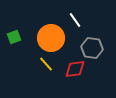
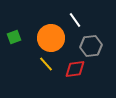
gray hexagon: moved 1 px left, 2 px up; rotated 15 degrees counterclockwise
